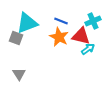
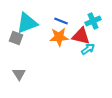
orange star: rotated 30 degrees counterclockwise
